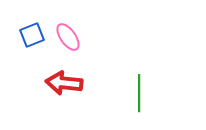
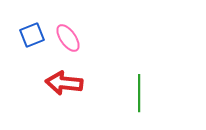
pink ellipse: moved 1 px down
